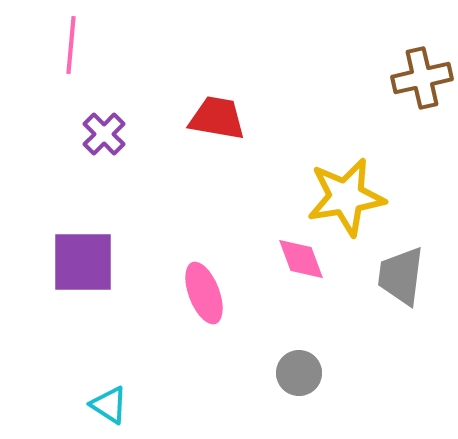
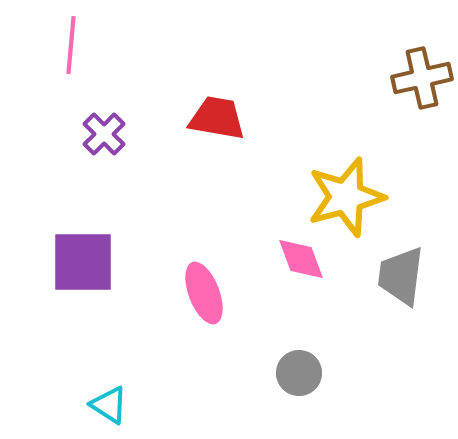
yellow star: rotated 6 degrees counterclockwise
